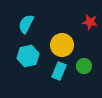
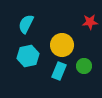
red star: rotated 14 degrees counterclockwise
